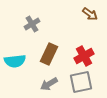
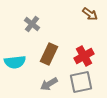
gray cross: rotated 21 degrees counterclockwise
cyan semicircle: moved 1 px down
